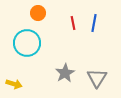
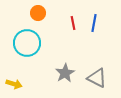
gray triangle: rotated 35 degrees counterclockwise
